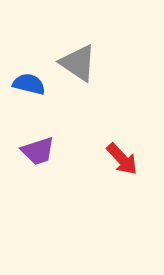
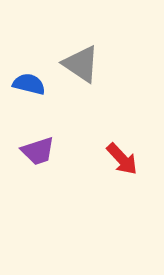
gray triangle: moved 3 px right, 1 px down
